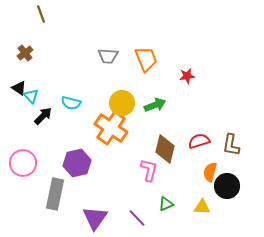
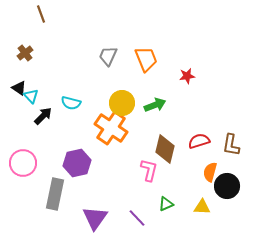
gray trapezoid: rotated 110 degrees clockwise
